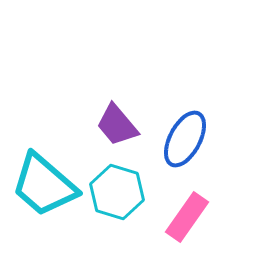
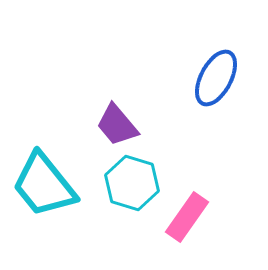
blue ellipse: moved 31 px right, 61 px up
cyan trapezoid: rotated 10 degrees clockwise
cyan hexagon: moved 15 px right, 9 px up
